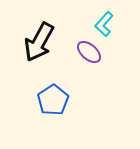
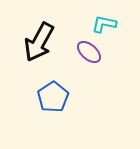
cyan L-shape: rotated 60 degrees clockwise
blue pentagon: moved 3 px up
